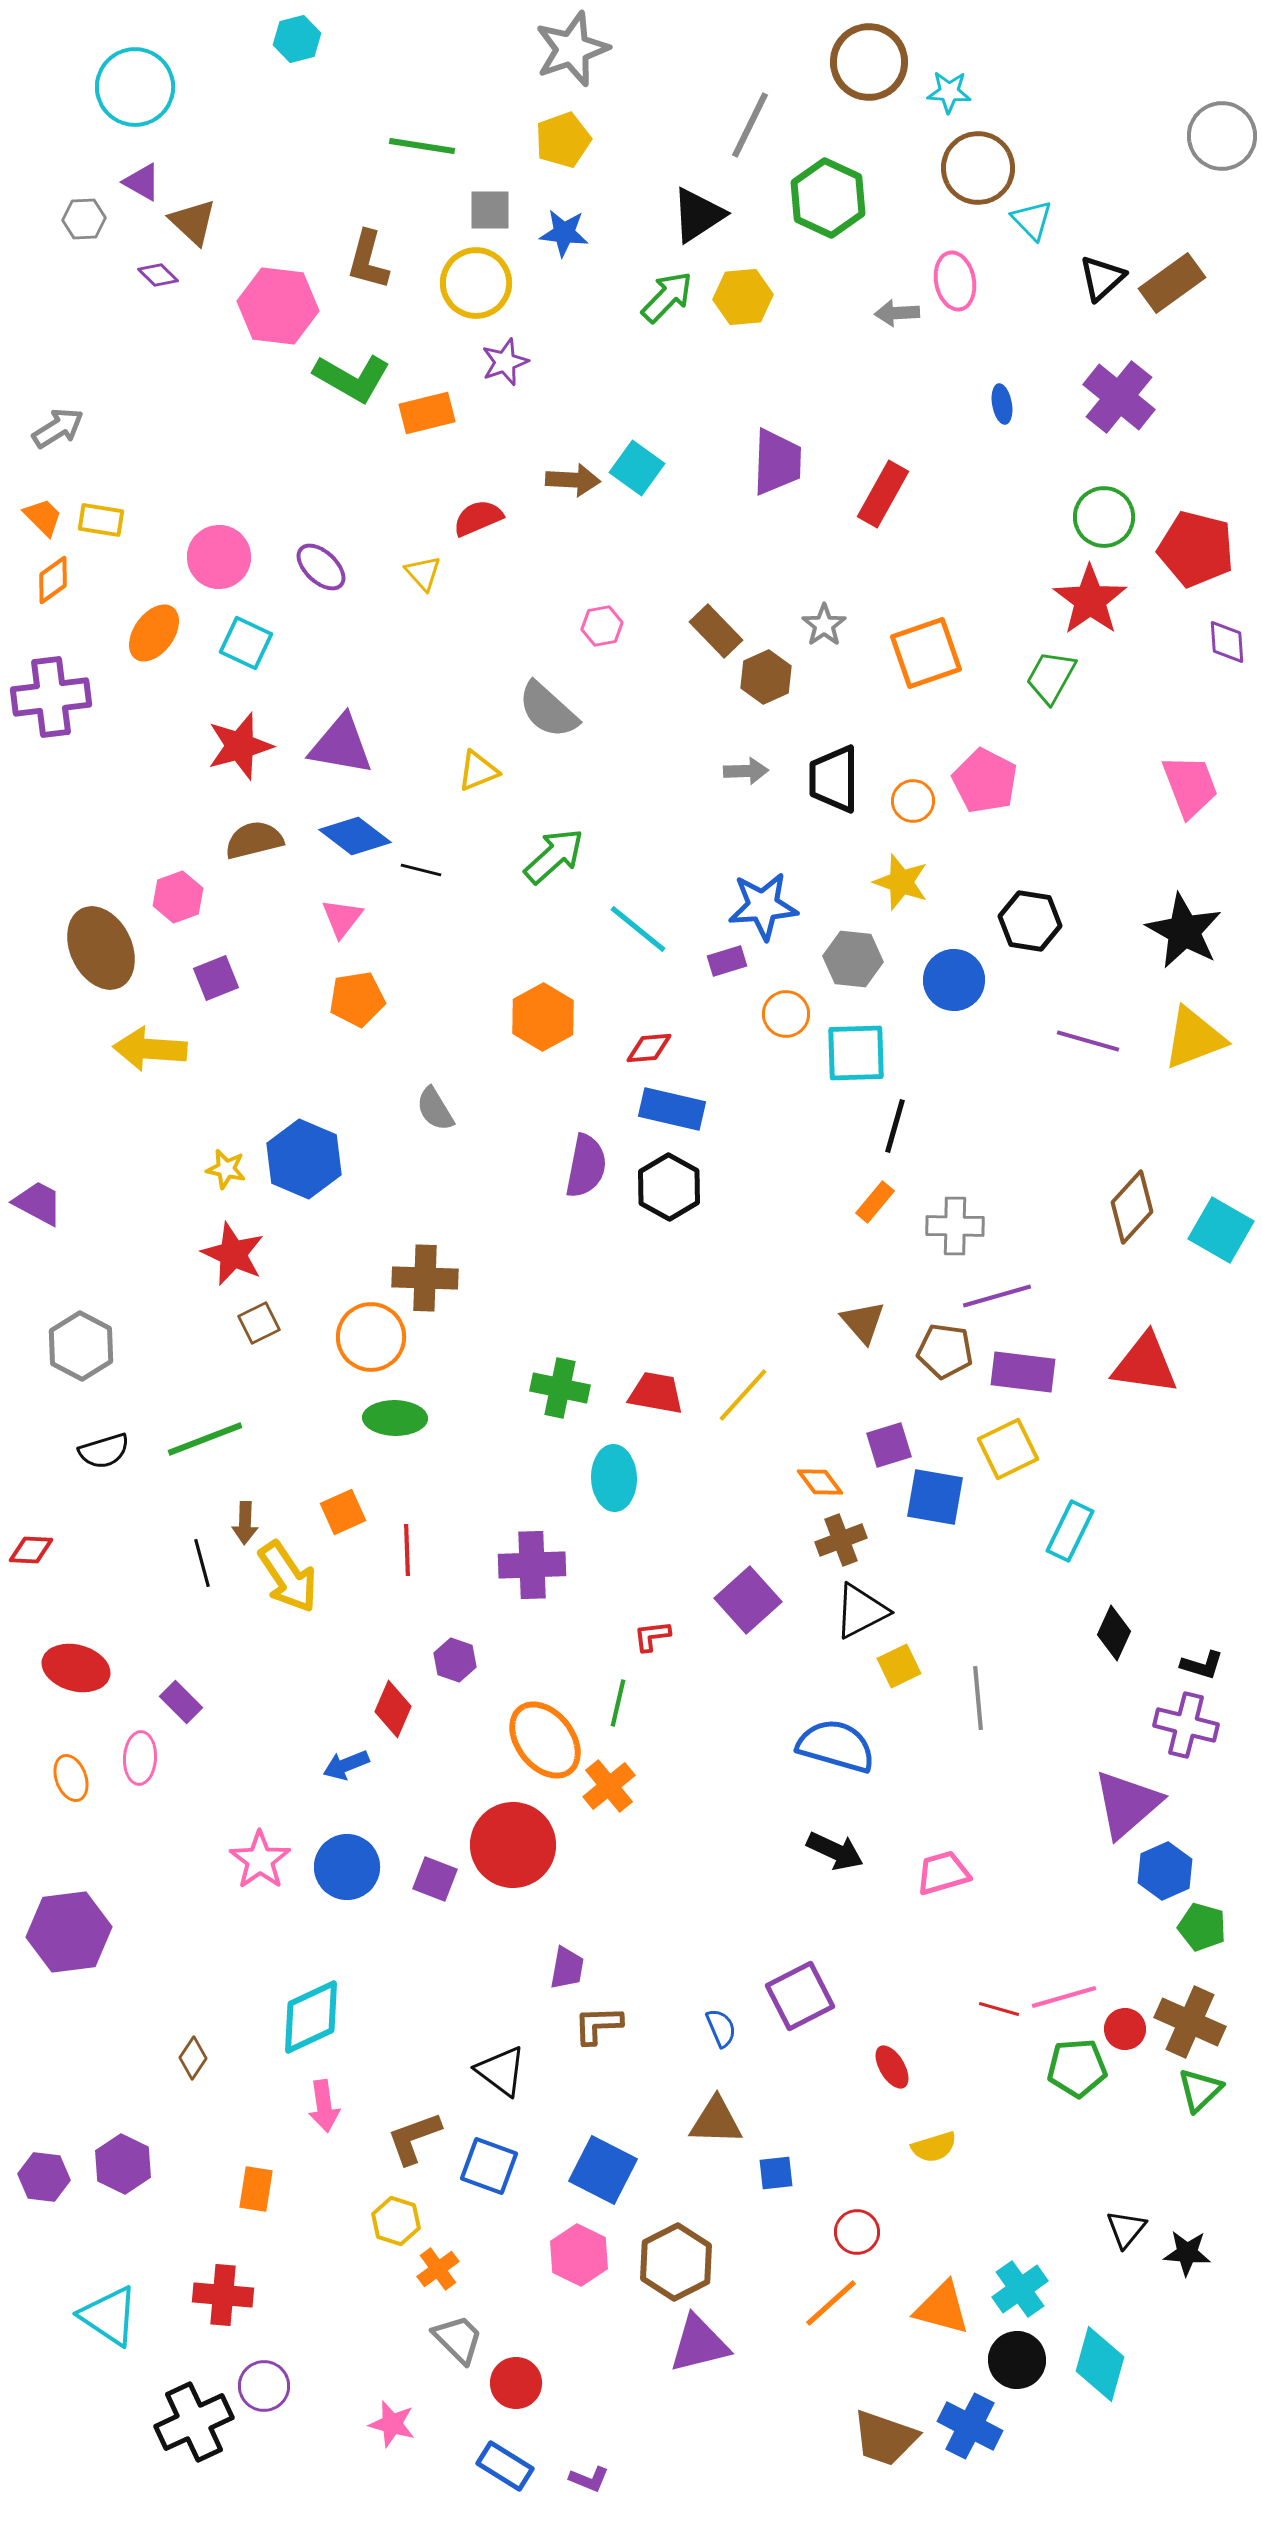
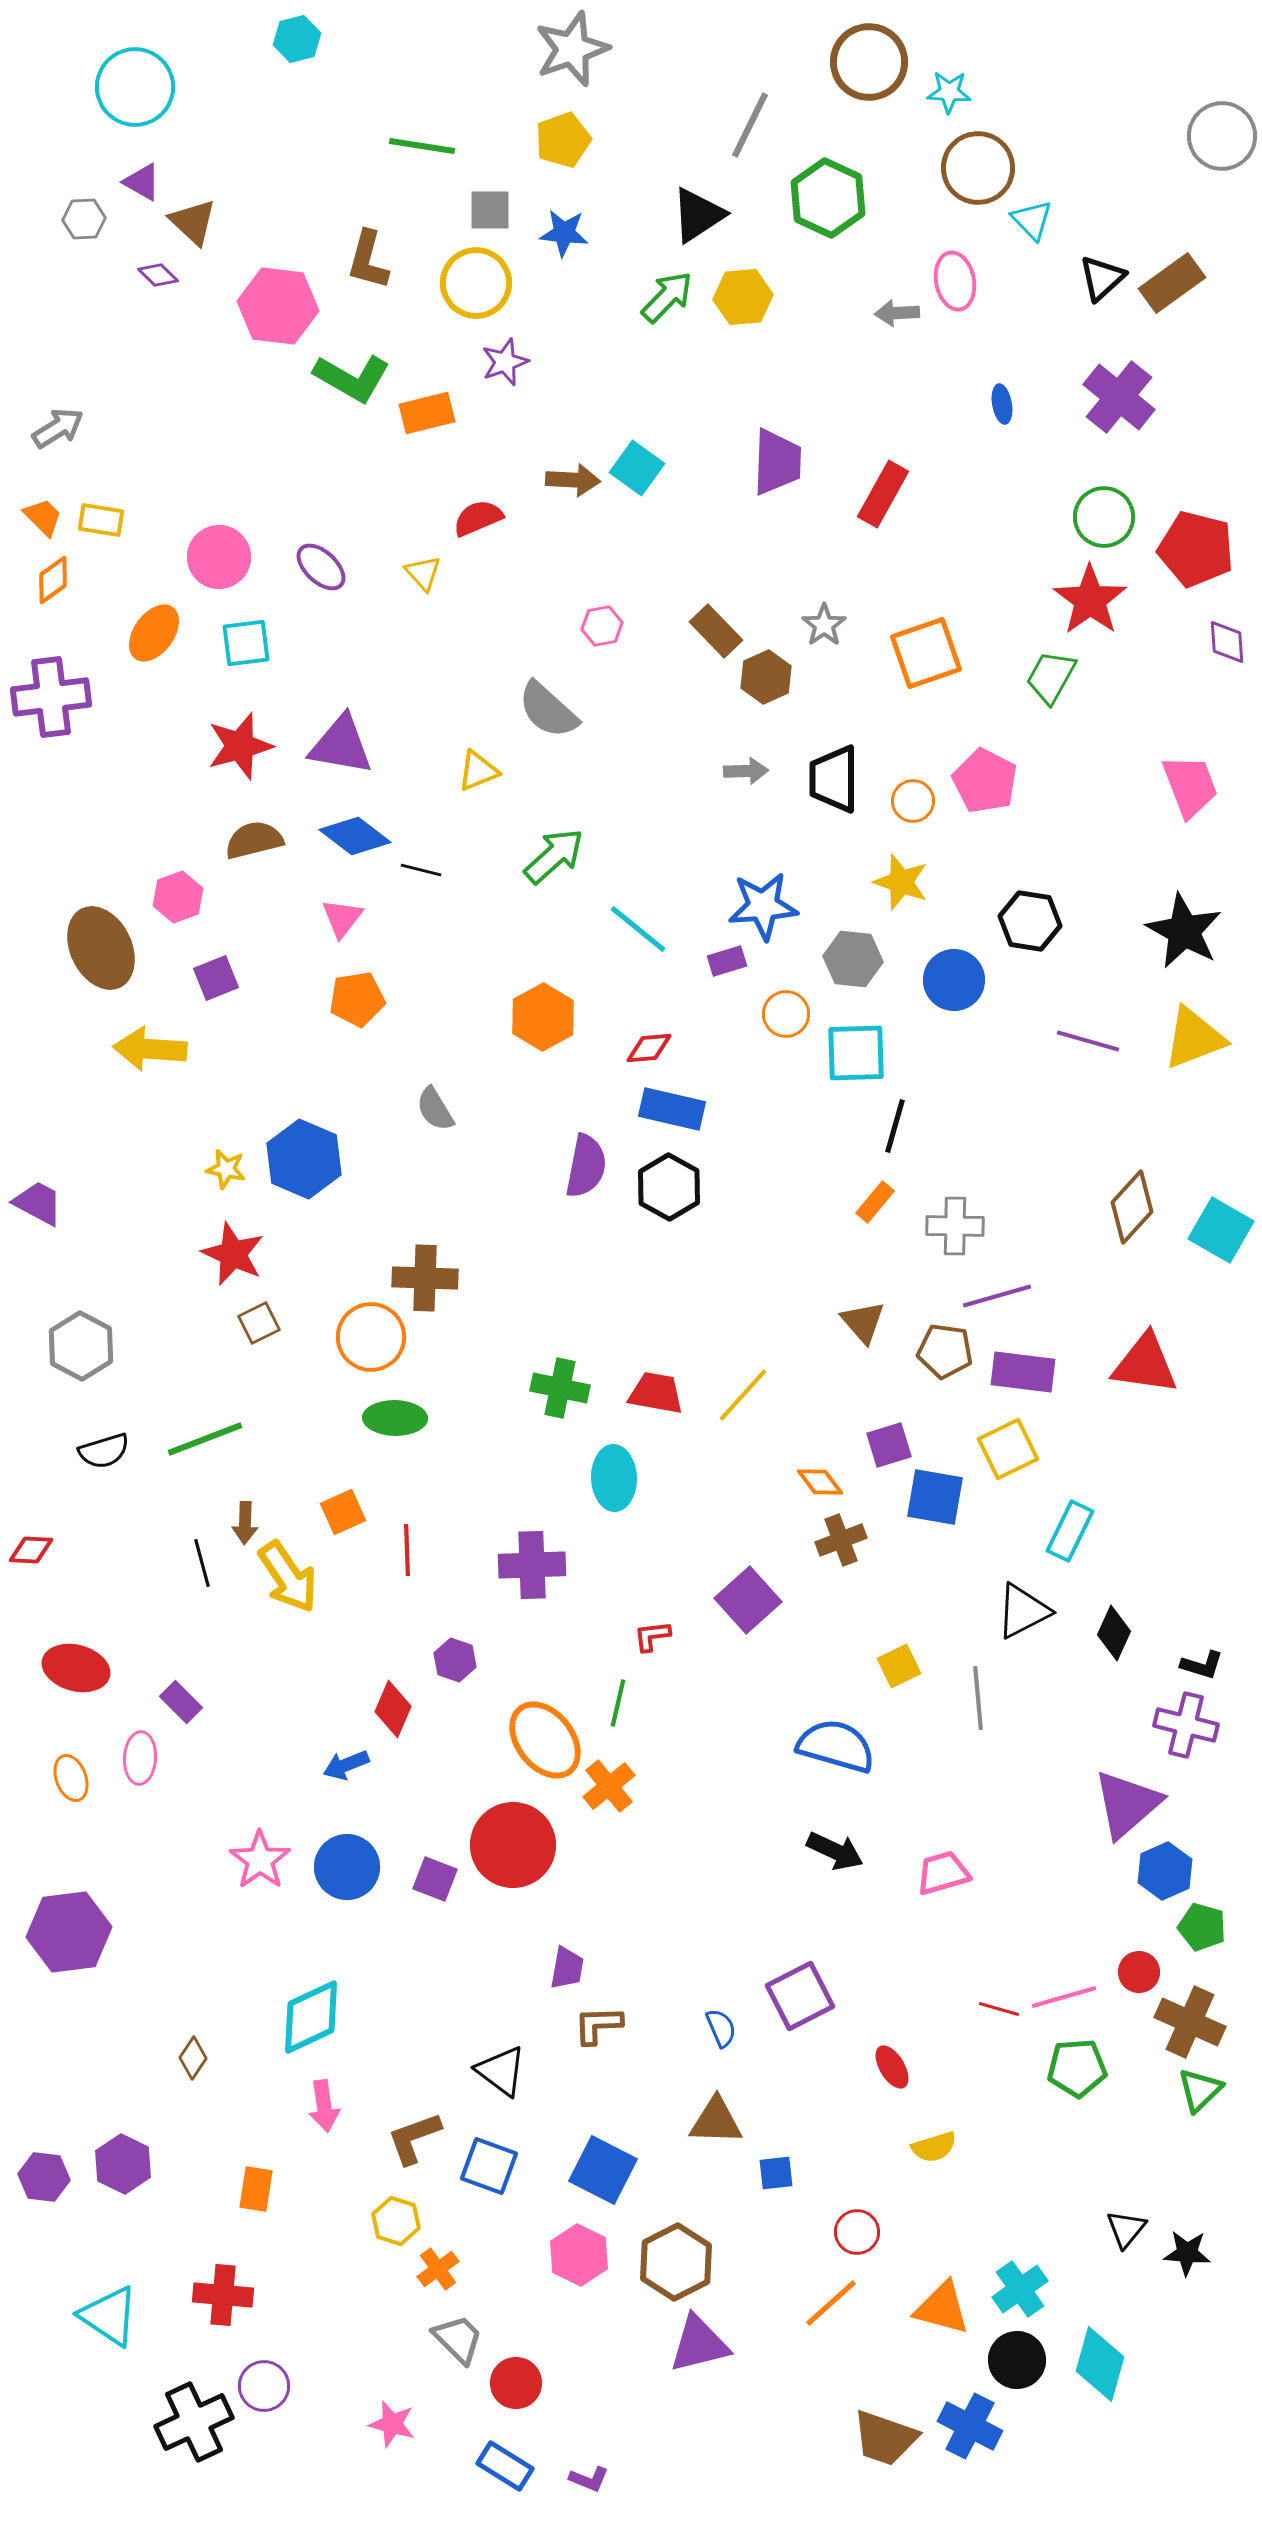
cyan square at (246, 643): rotated 32 degrees counterclockwise
black triangle at (861, 1611): moved 162 px right
red circle at (1125, 2029): moved 14 px right, 57 px up
